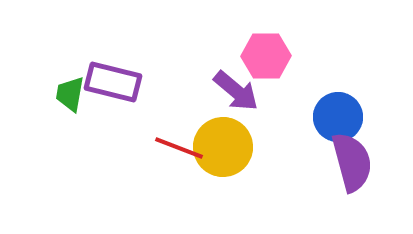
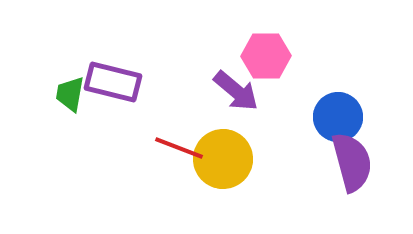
yellow circle: moved 12 px down
